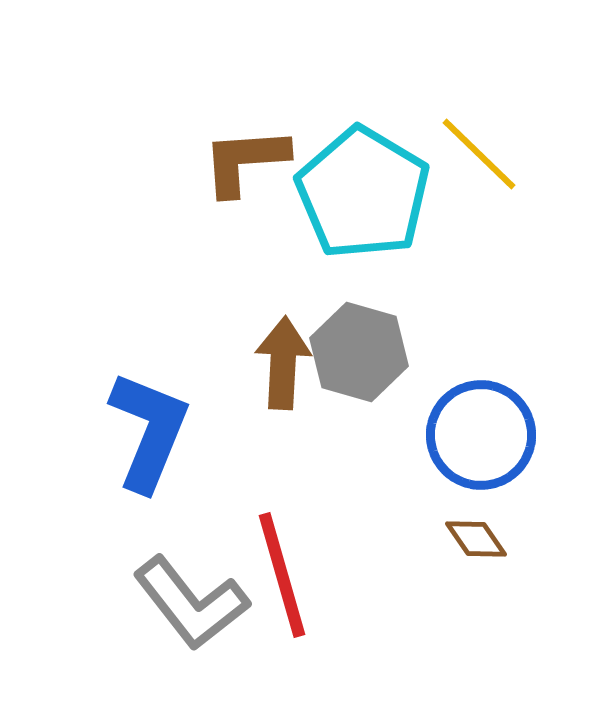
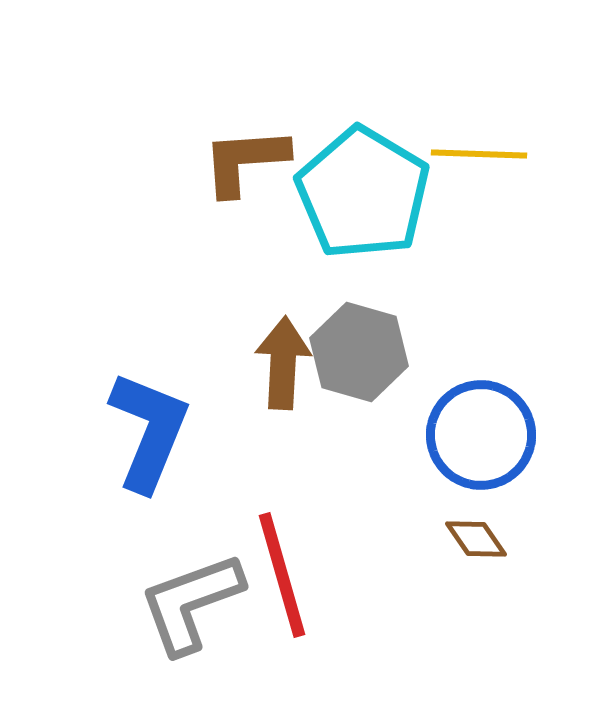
yellow line: rotated 42 degrees counterclockwise
gray L-shape: rotated 108 degrees clockwise
